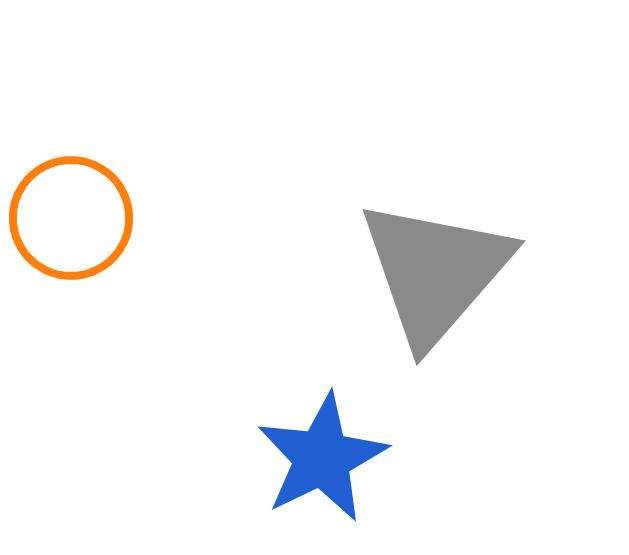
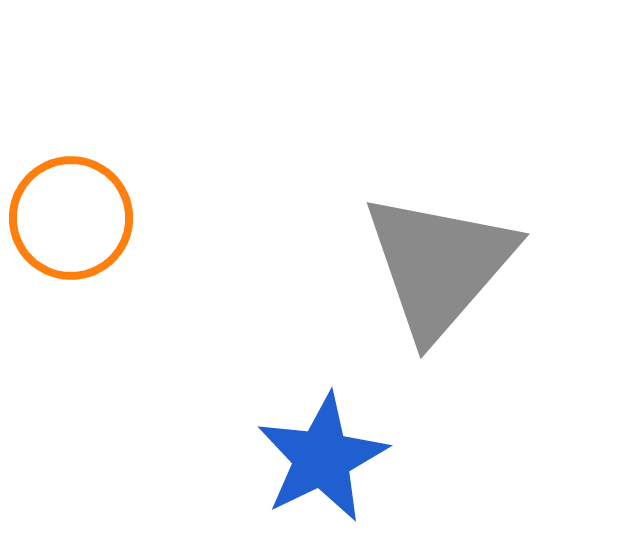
gray triangle: moved 4 px right, 7 px up
